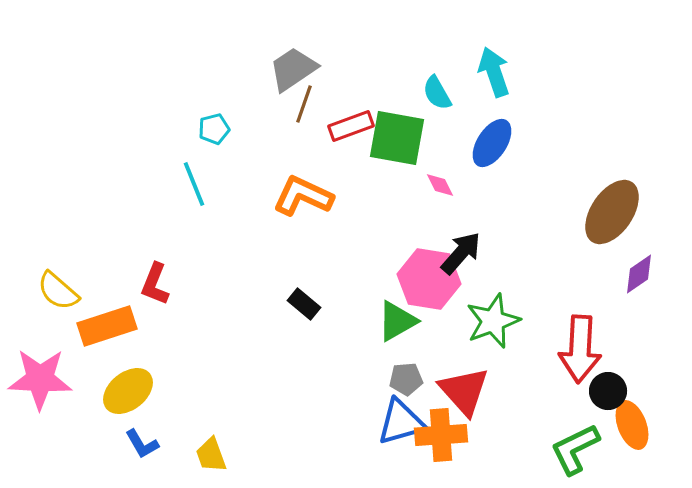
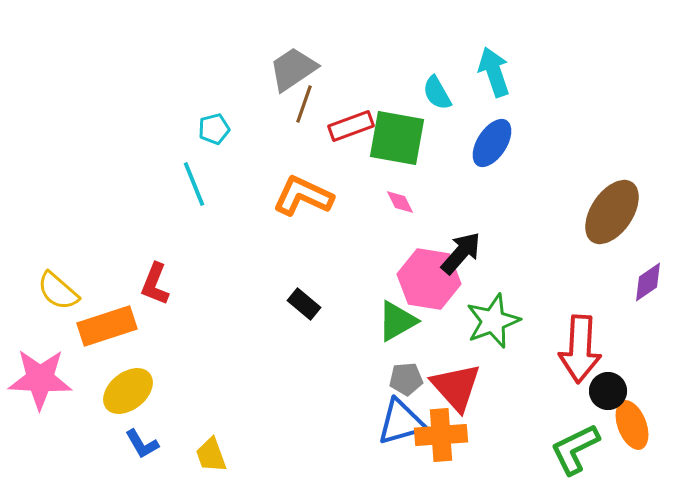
pink diamond: moved 40 px left, 17 px down
purple diamond: moved 9 px right, 8 px down
red triangle: moved 8 px left, 4 px up
